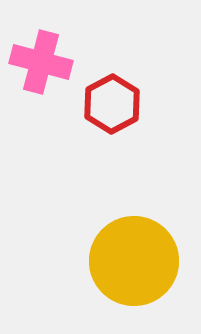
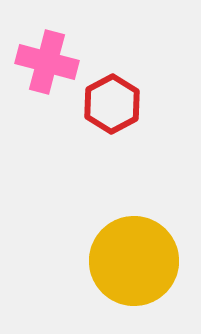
pink cross: moved 6 px right
